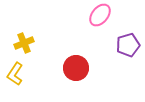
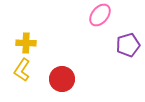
yellow cross: moved 2 px right; rotated 24 degrees clockwise
red circle: moved 14 px left, 11 px down
yellow L-shape: moved 7 px right, 4 px up
